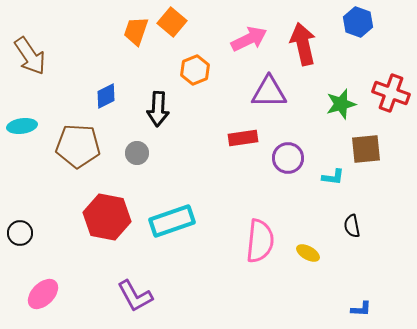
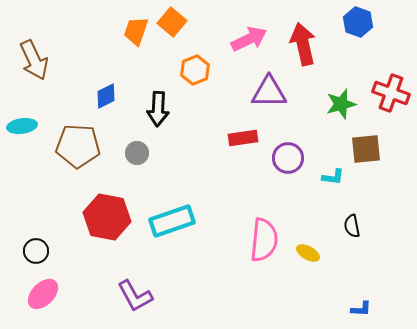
brown arrow: moved 4 px right, 4 px down; rotated 9 degrees clockwise
black circle: moved 16 px right, 18 px down
pink semicircle: moved 4 px right, 1 px up
